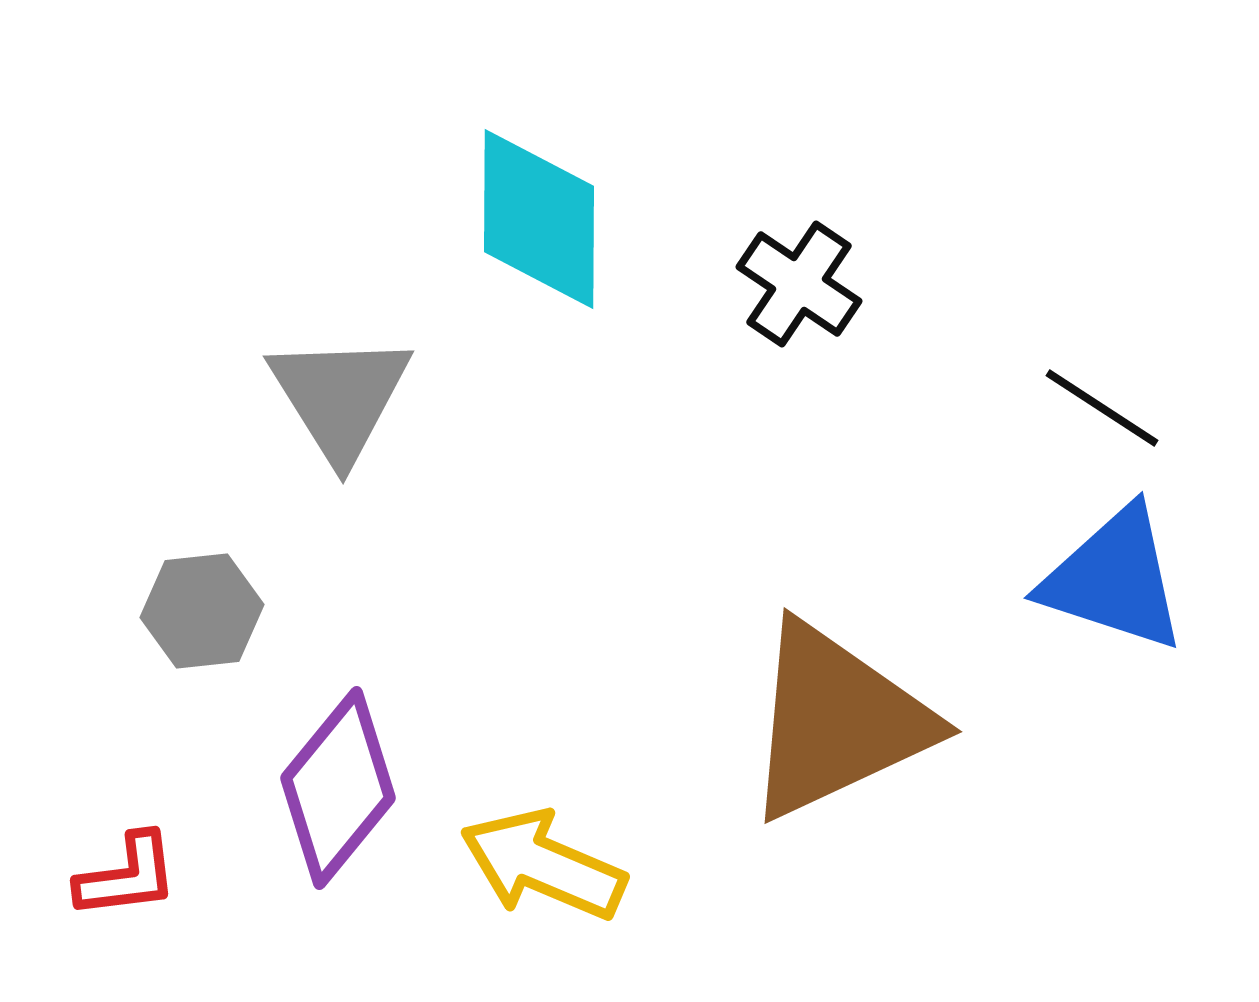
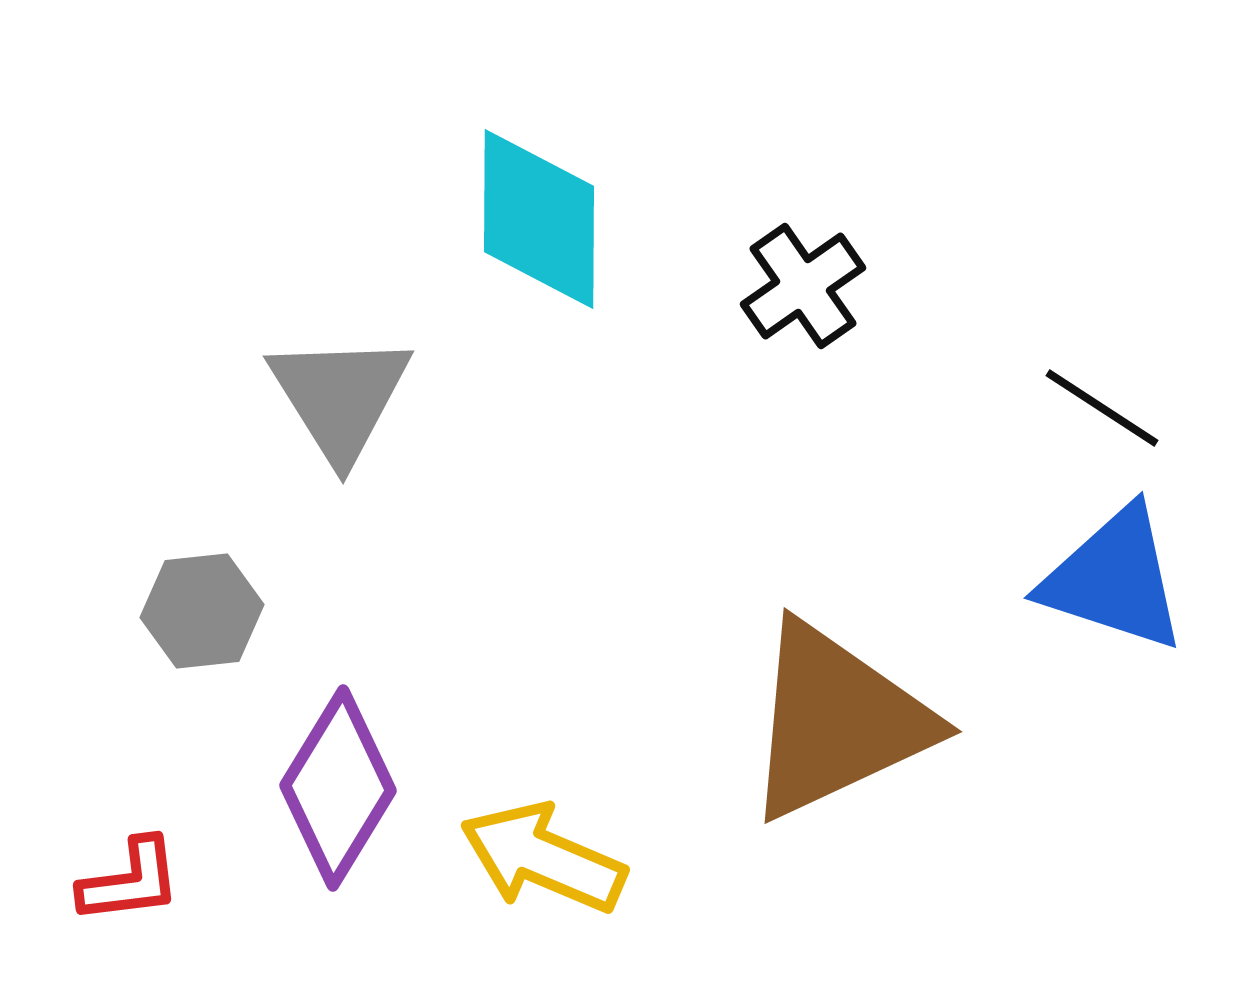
black cross: moved 4 px right, 2 px down; rotated 21 degrees clockwise
purple diamond: rotated 8 degrees counterclockwise
yellow arrow: moved 7 px up
red L-shape: moved 3 px right, 5 px down
